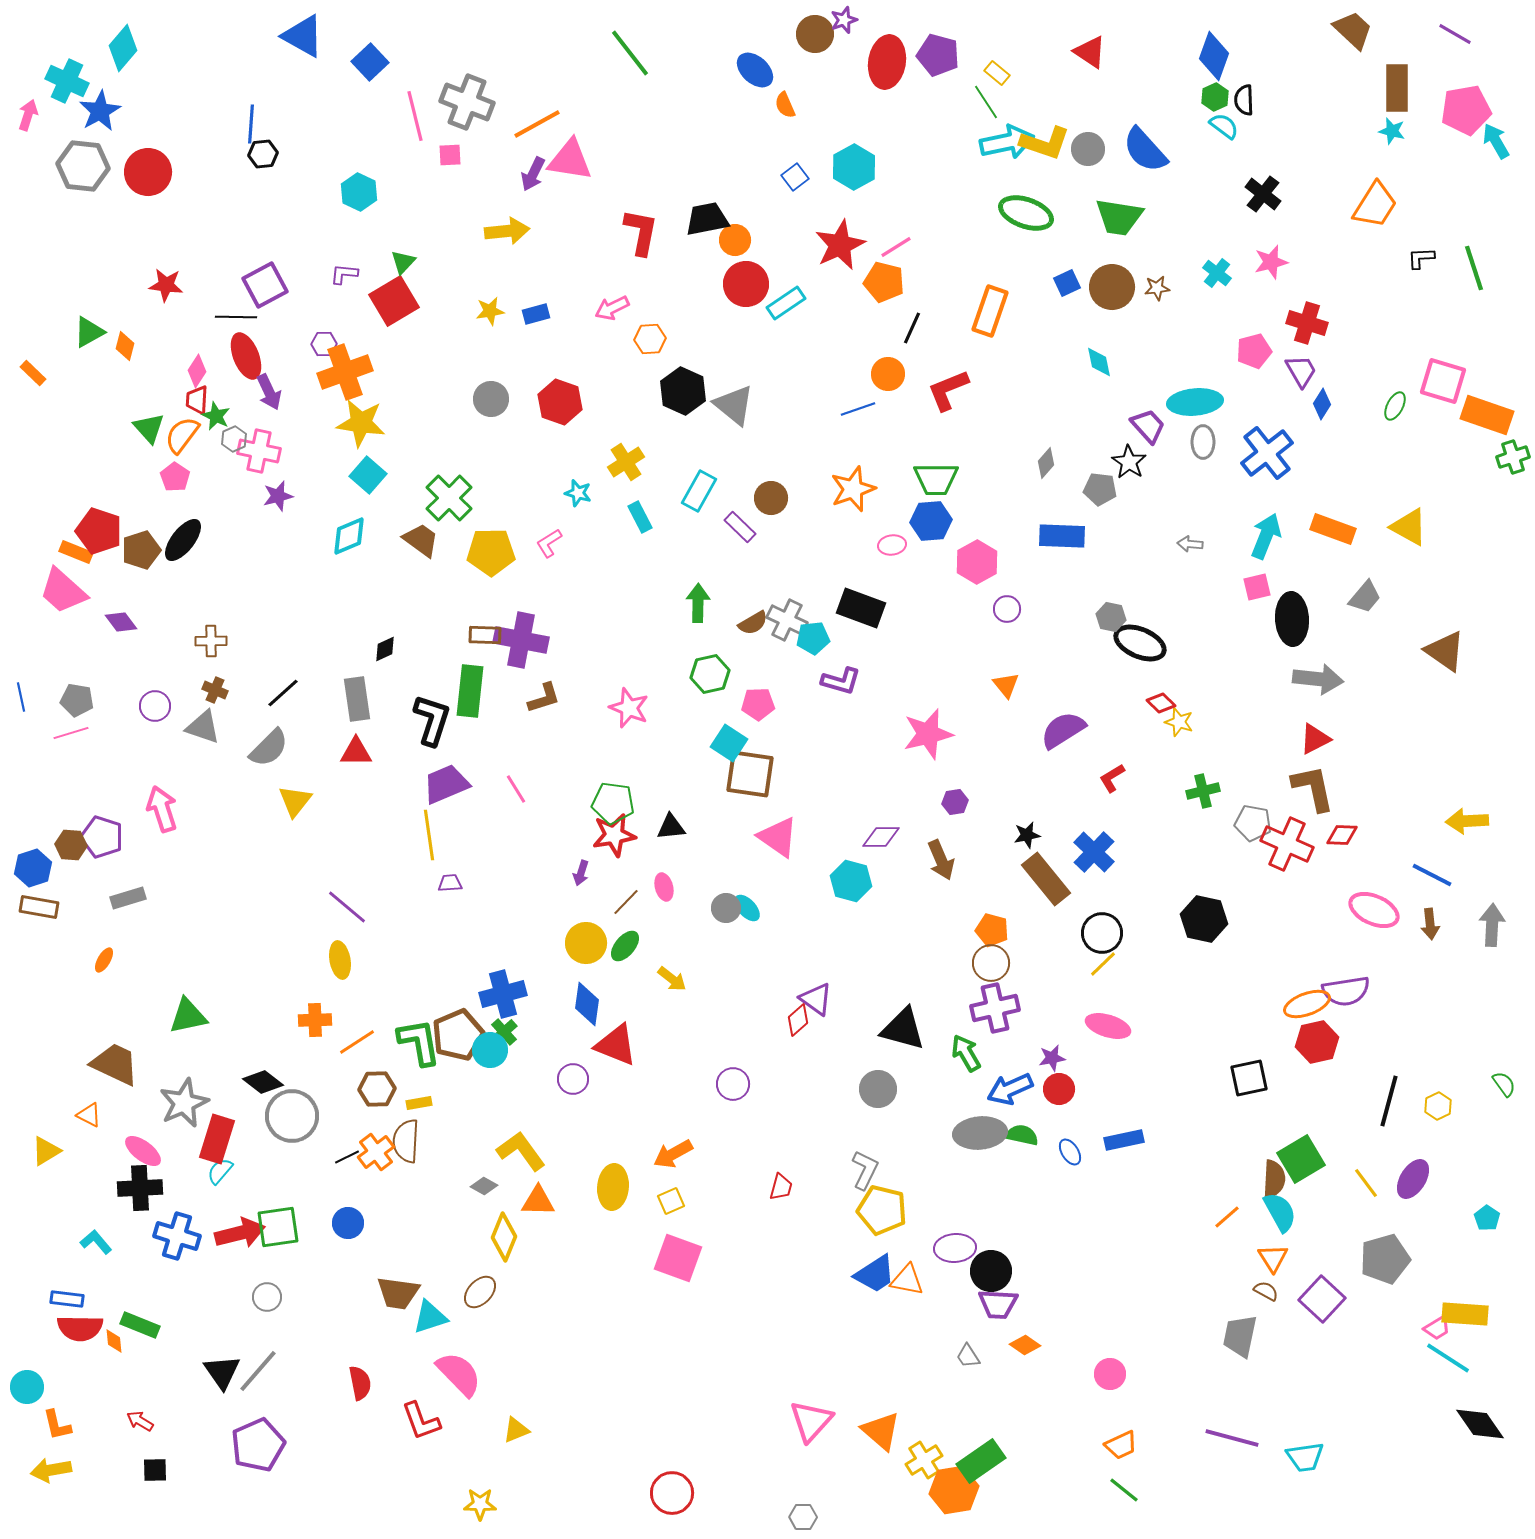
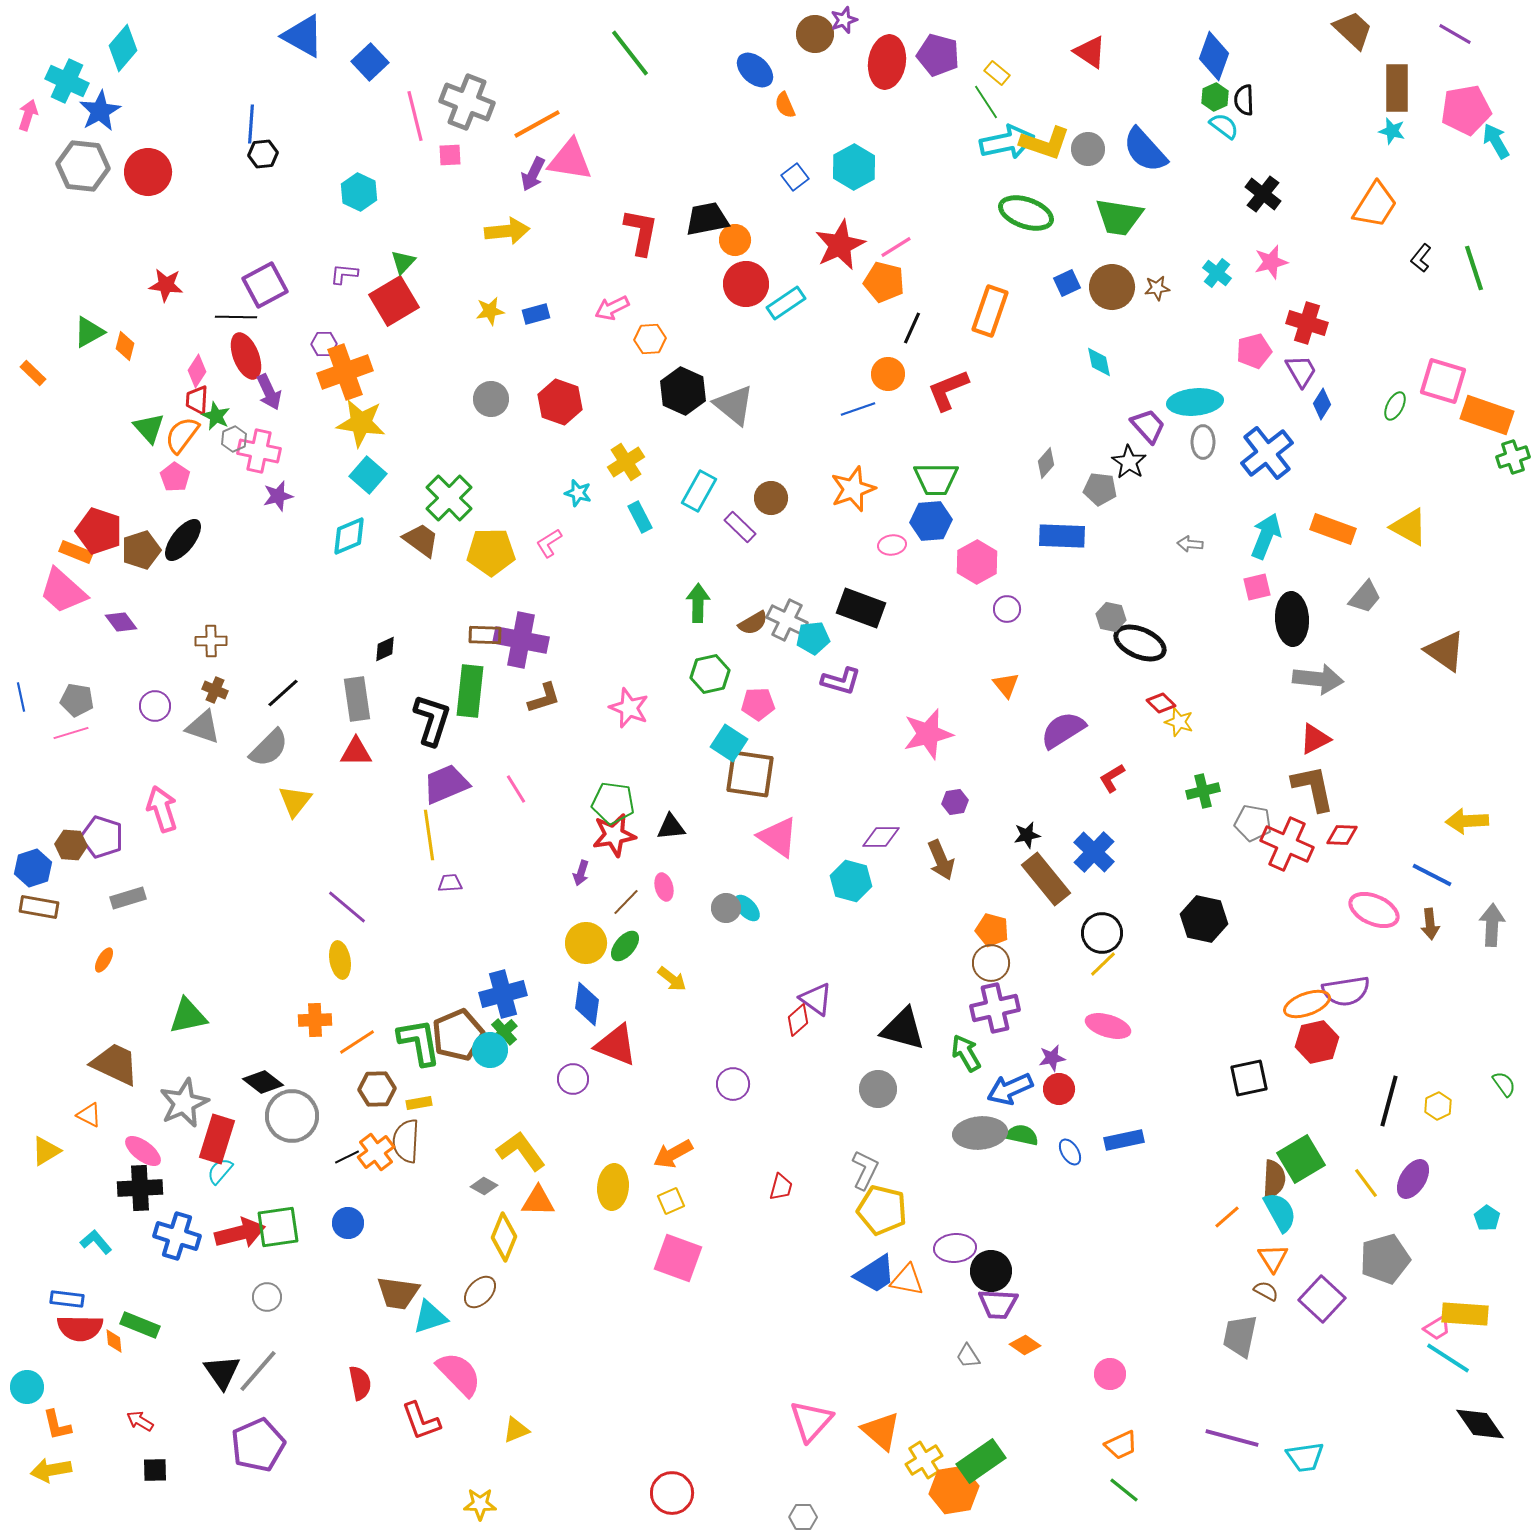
black L-shape at (1421, 258): rotated 48 degrees counterclockwise
